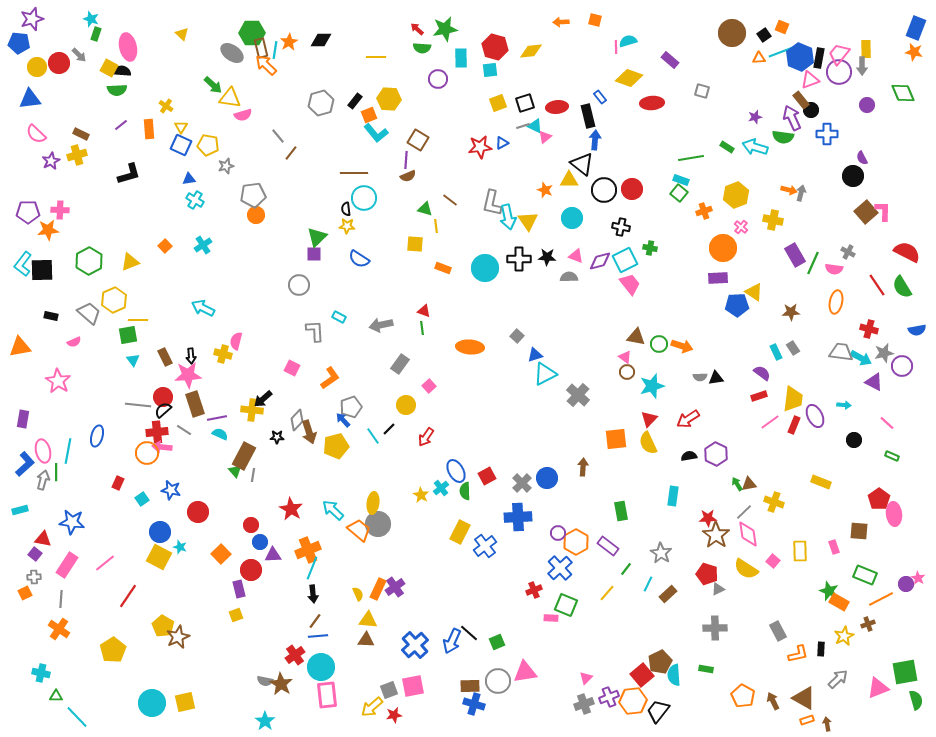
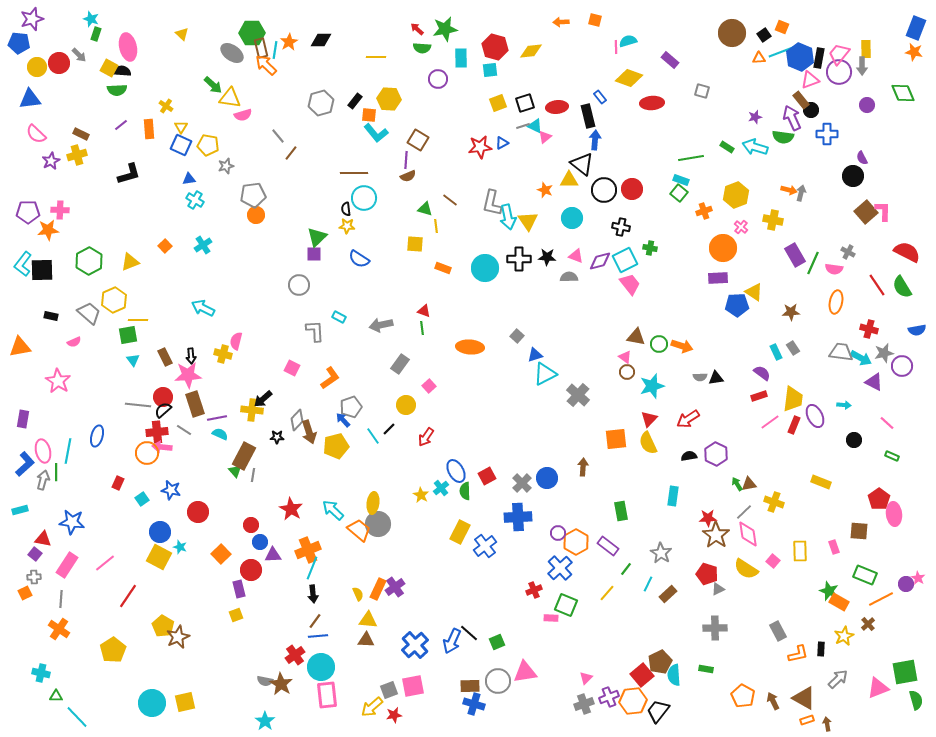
orange square at (369, 115): rotated 28 degrees clockwise
brown cross at (868, 624): rotated 24 degrees counterclockwise
